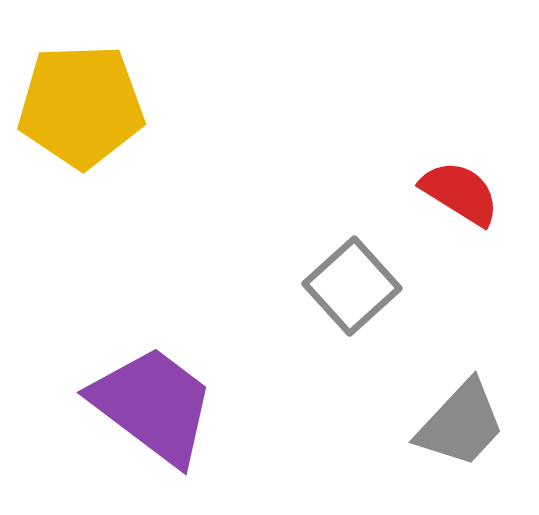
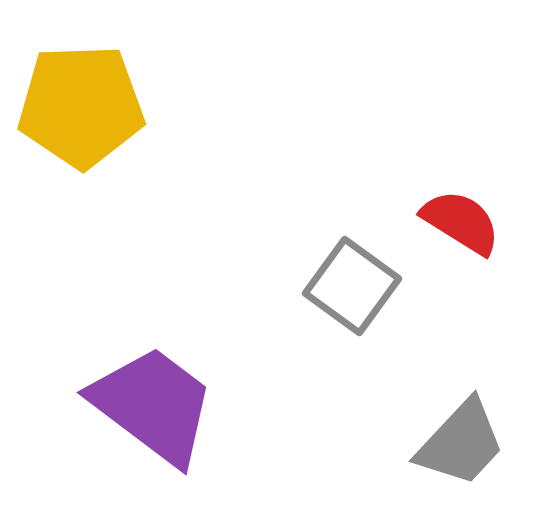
red semicircle: moved 1 px right, 29 px down
gray square: rotated 12 degrees counterclockwise
gray trapezoid: moved 19 px down
